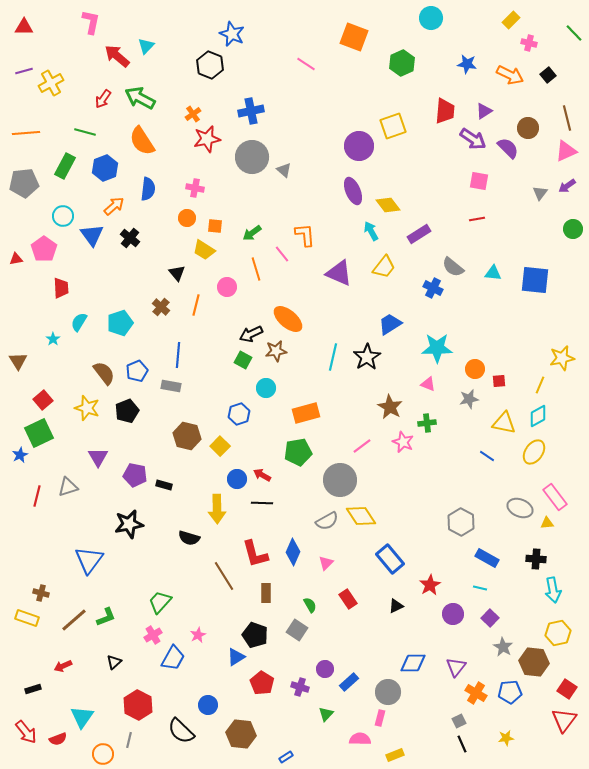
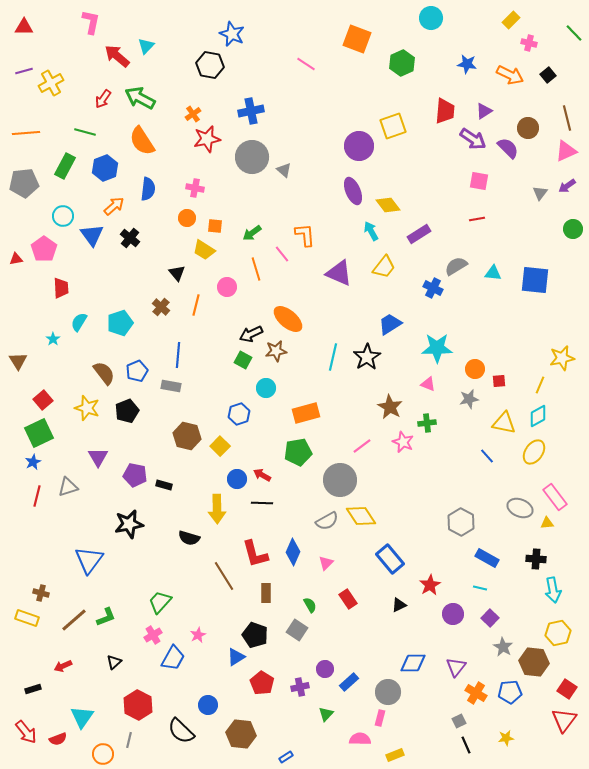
orange square at (354, 37): moved 3 px right, 2 px down
black hexagon at (210, 65): rotated 12 degrees counterclockwise
gray semicircle at (453, 267): moved 3 px right, 1 px up; rotated 110 degrees clockwise
blue star at (20, 455): moved 13 px right, 7 px down
blue line at (487, 456): rotated 14 degrees clockwise
black triangle at (396, 606): moved 3 px right, 1 px up
purple cross at (300, 687): rotated 30 degrees counterclockwise
black line at (462, 744): moved 4 px right, 1 px down
